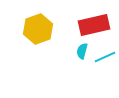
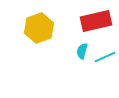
red rectangle: moved 2 px right, 4 px up
yellow hexagon: moved 1 px right, 1 px up
